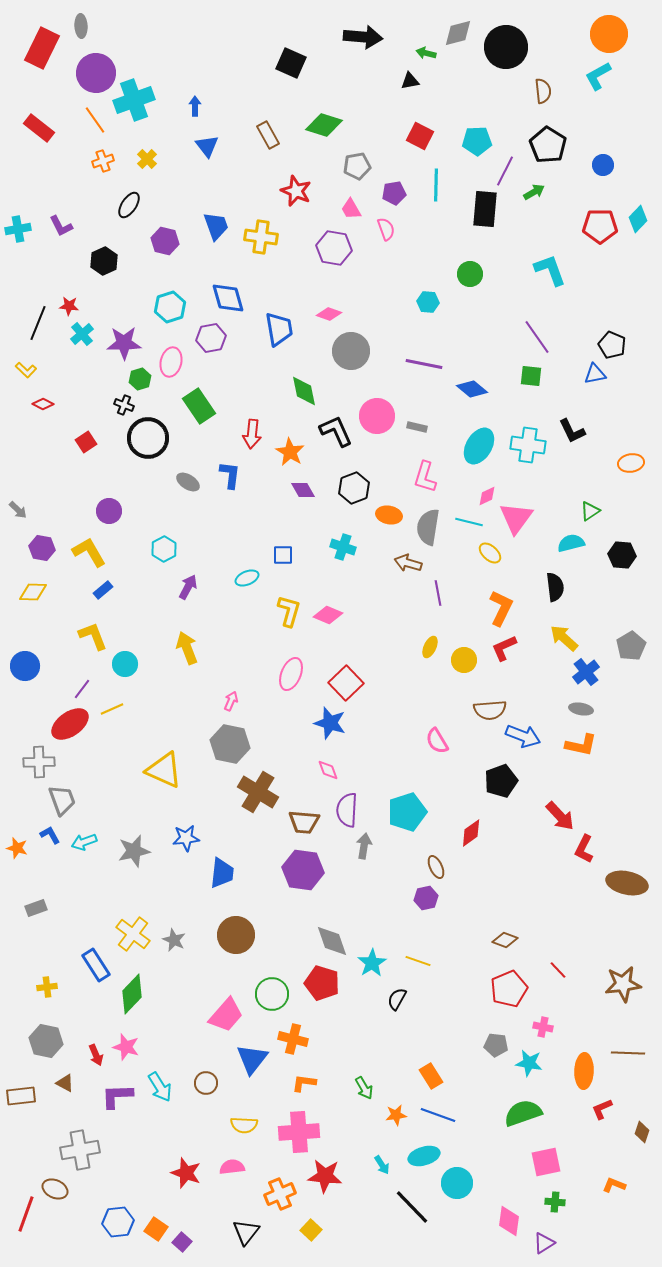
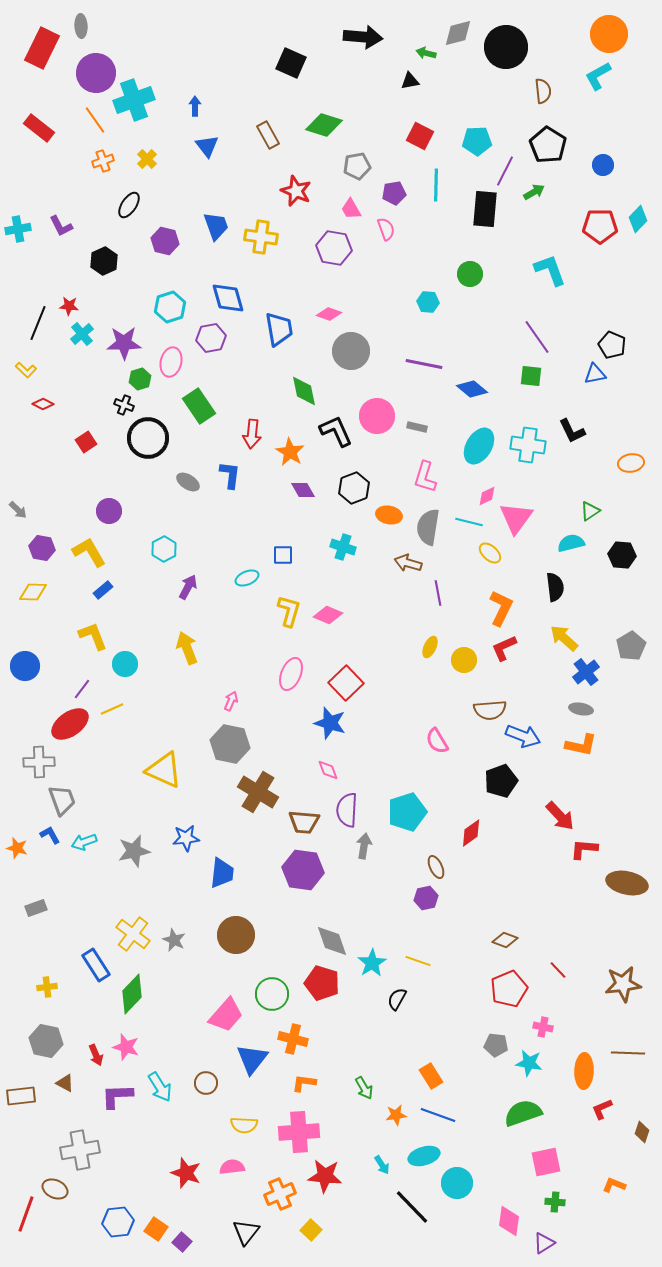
red L-shape at (584, 849): rotated 68 degrees clockwise
